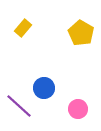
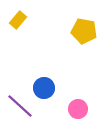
yellow rectangle: moved 5 px left, 8 px up
yellow pentagon: moved 3 px right, 2 px up; rotated 20 degrees counterclockwise
purple line: moved 1 px right
